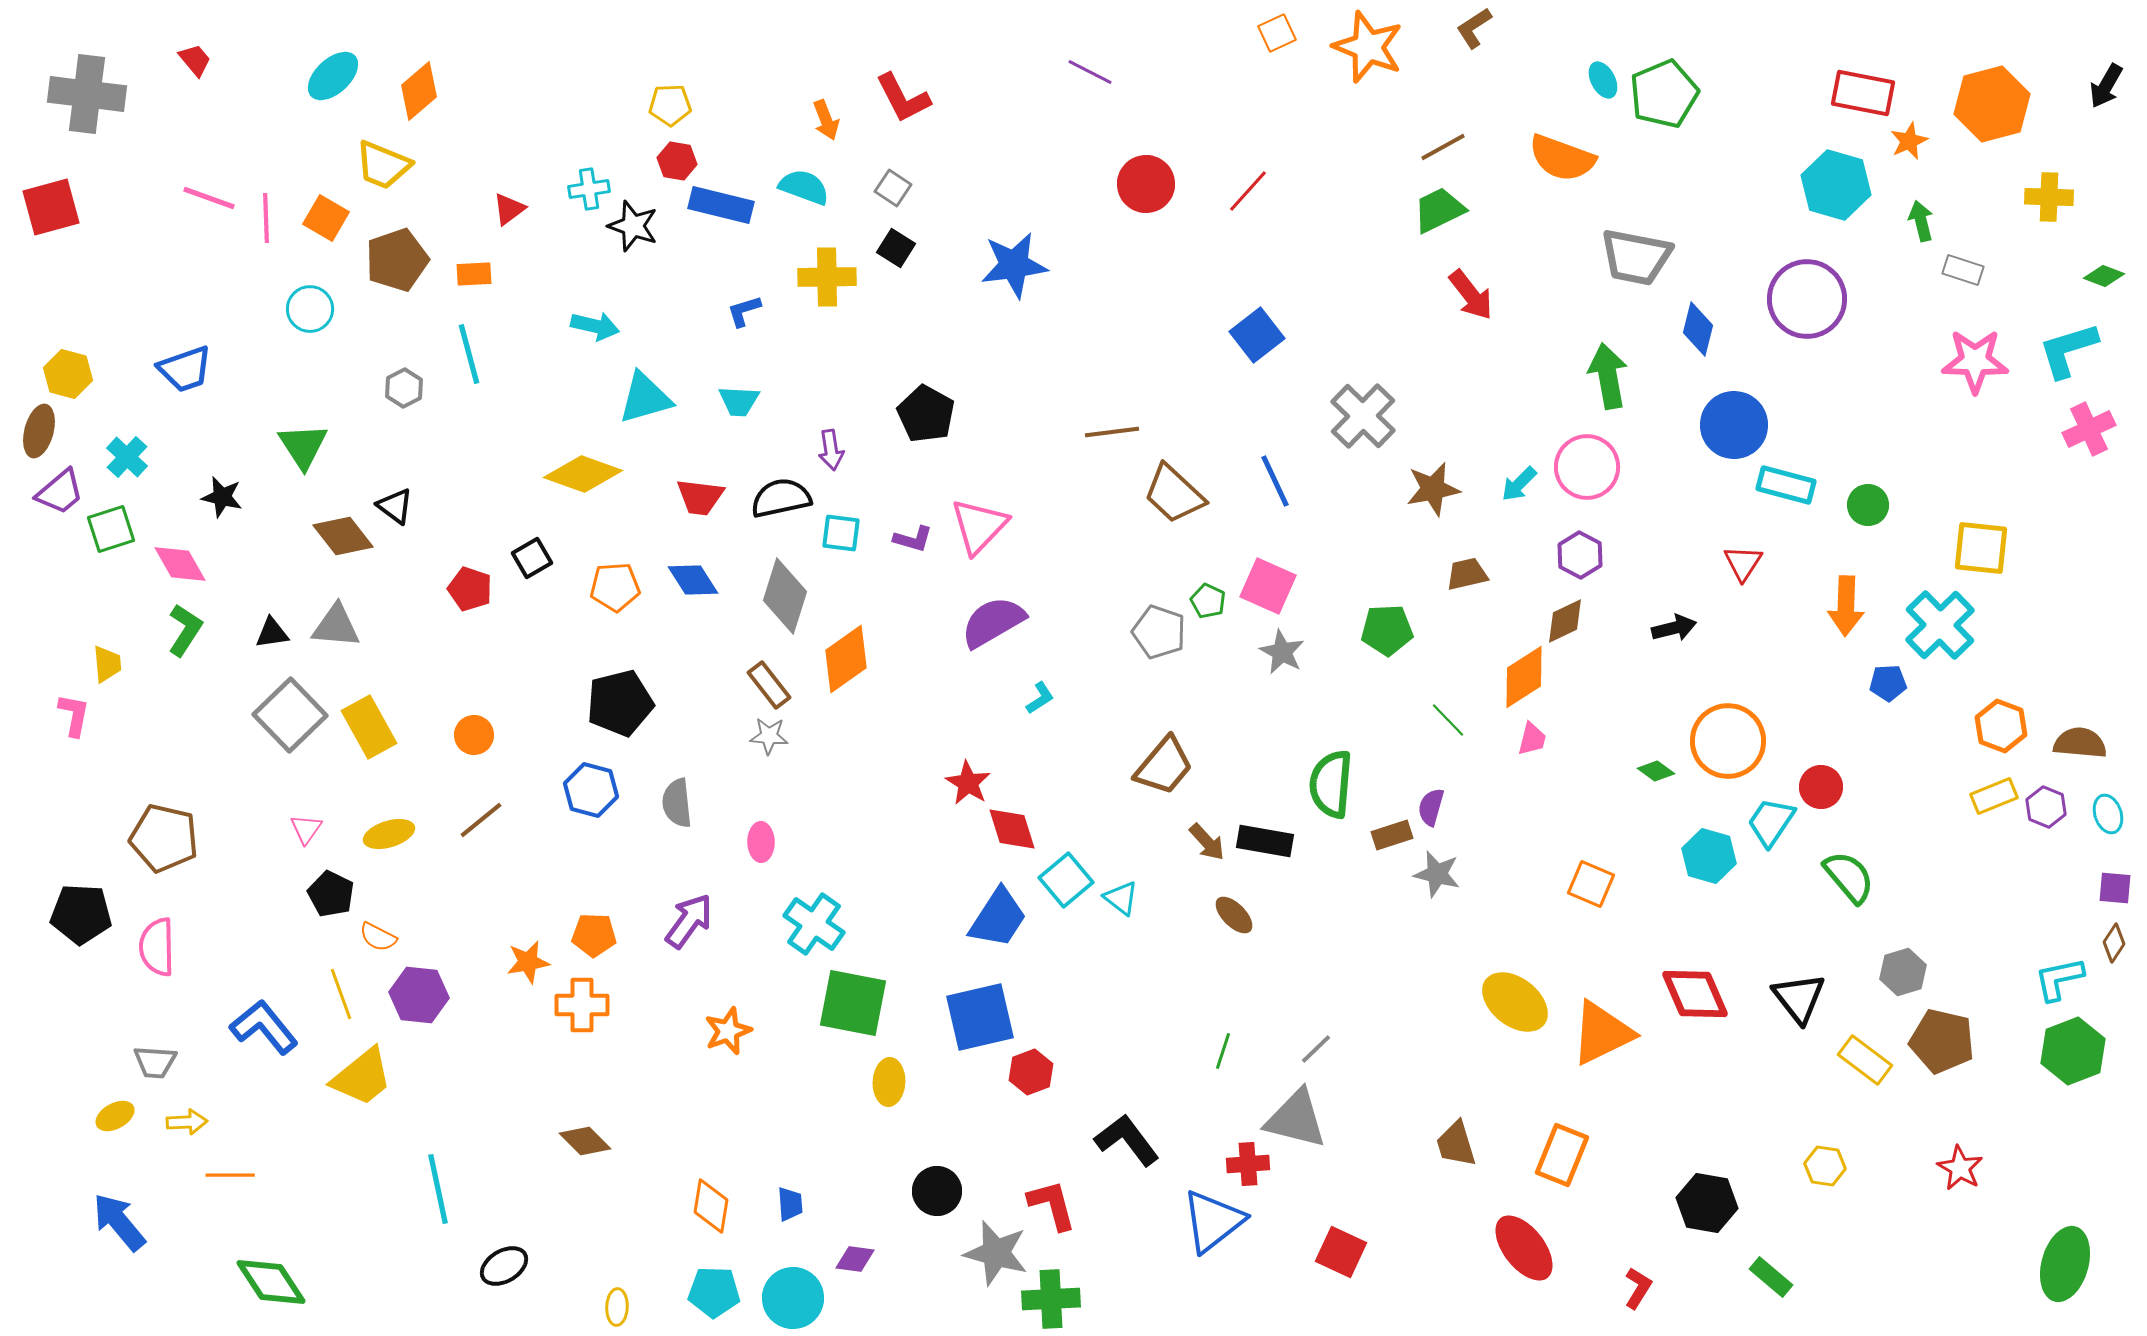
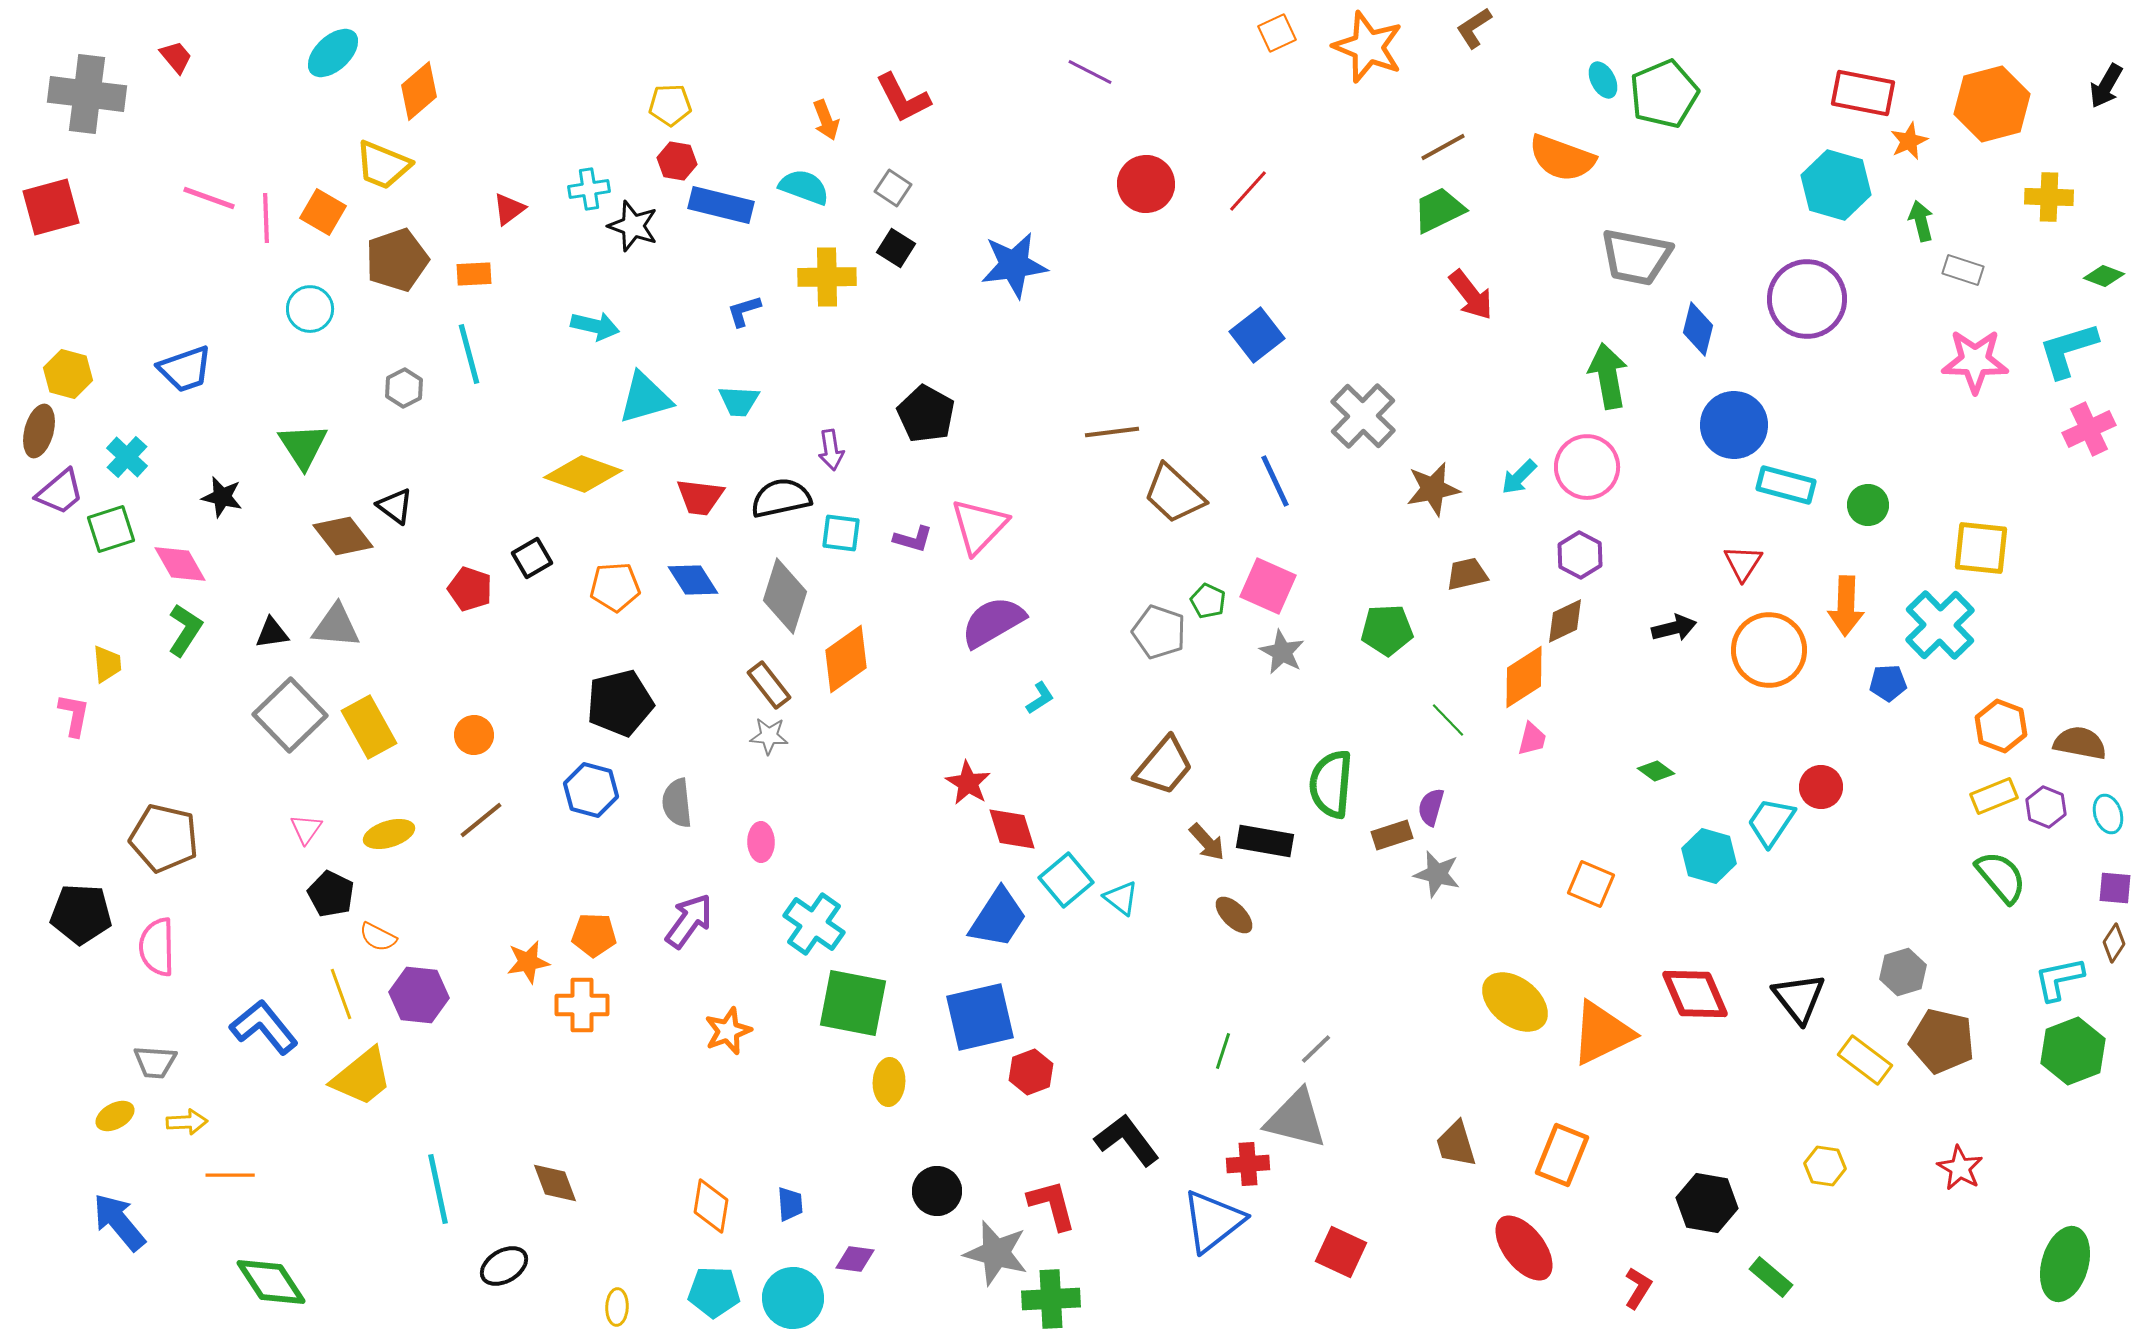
red trapezoid at (195, 60): moved 19 px left, 3 px up
cyan ellipse at (333, 76): moved 23 px up
orange square at (326, 218): moved 3 px left, 6 px up
cyan arrow at (1519, 484): moved 7 px up
orange circle at (1728, 741): moved 41 px right, 91 px up
brown semicircle at (2080, 743): rotated 6 degrees clockwise
green semicircle at (1849, 877): moved 152 px right
brown diamond at (585, 1141): moved 30 px left, 42 px down; rotated 24 degrees clockwise
